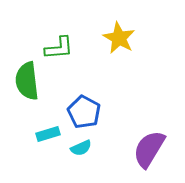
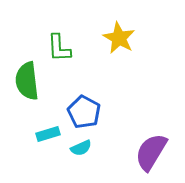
green L-shape: rotated 92 degrees clockwise
purple semicircle: moved 2 px right, 3 px down
